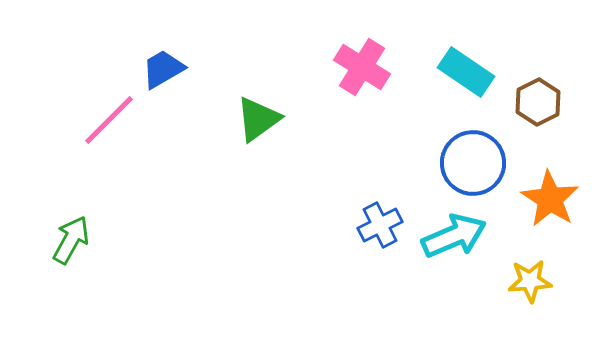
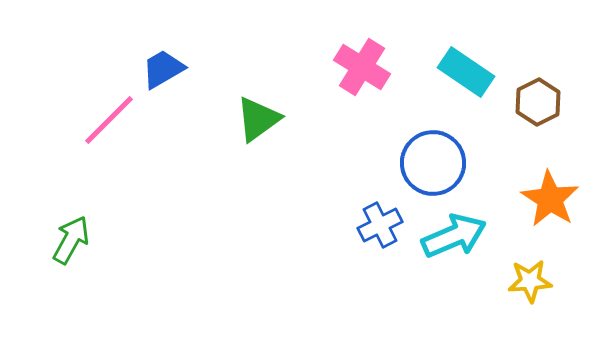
blue circle: moved 40 px left
